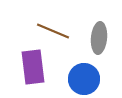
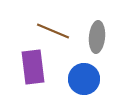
gray ellipse: moved 2 px left, 1 px up
